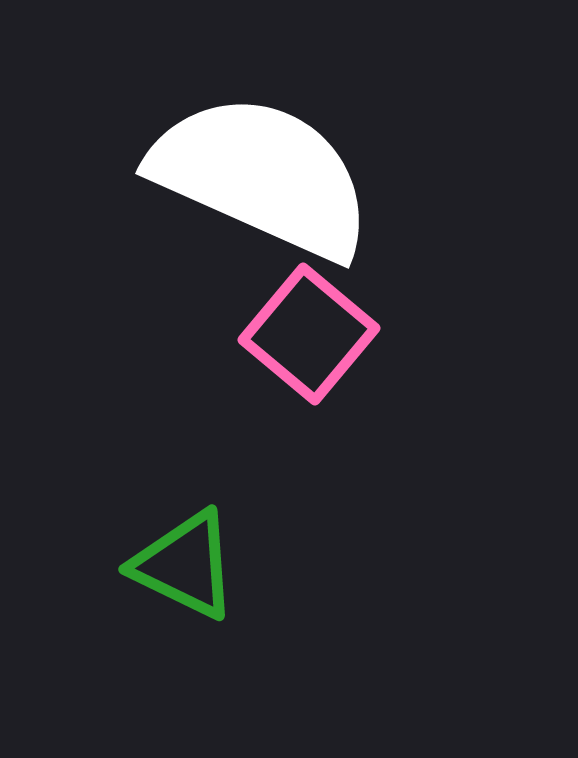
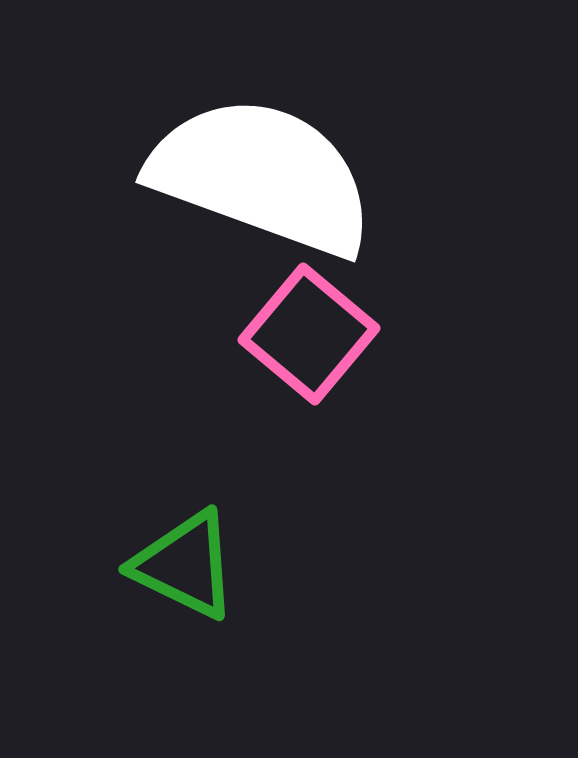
white semicircle: rotated 4 degrees counterclockwise
